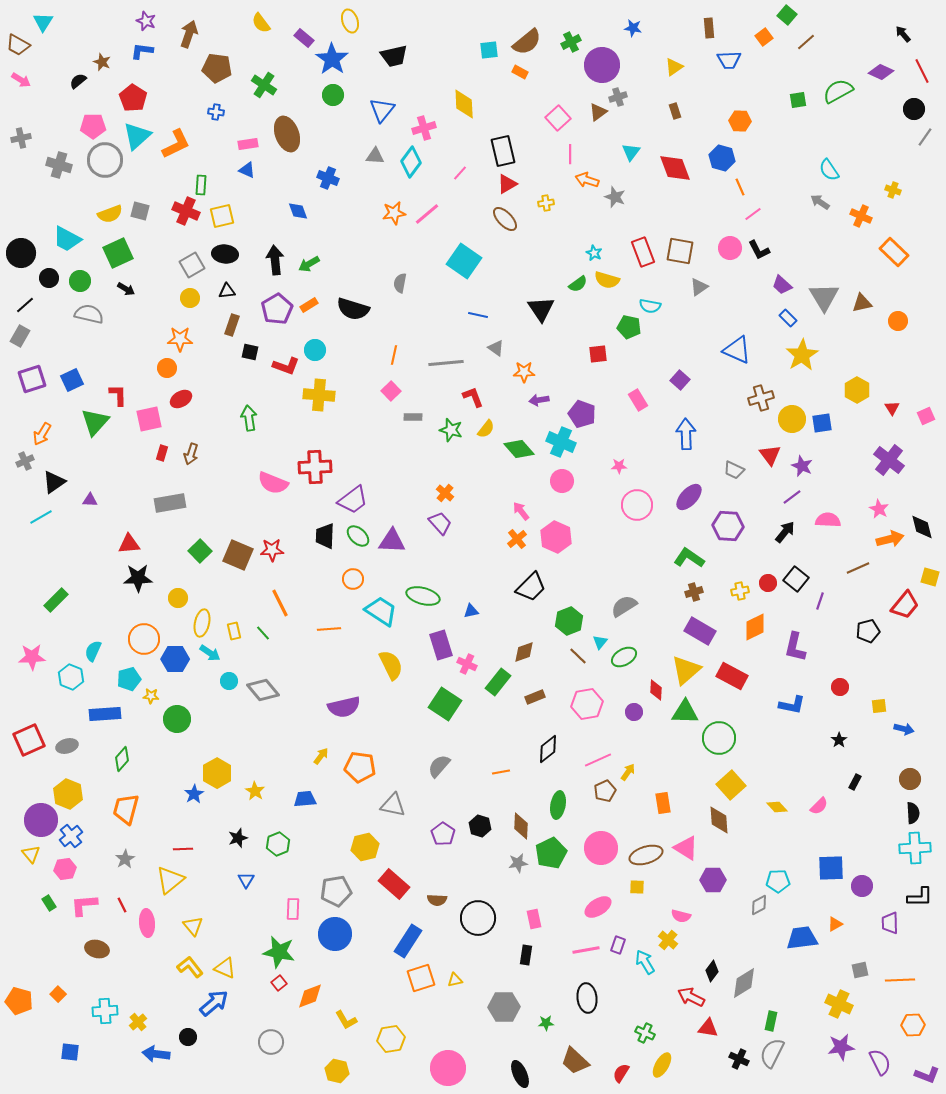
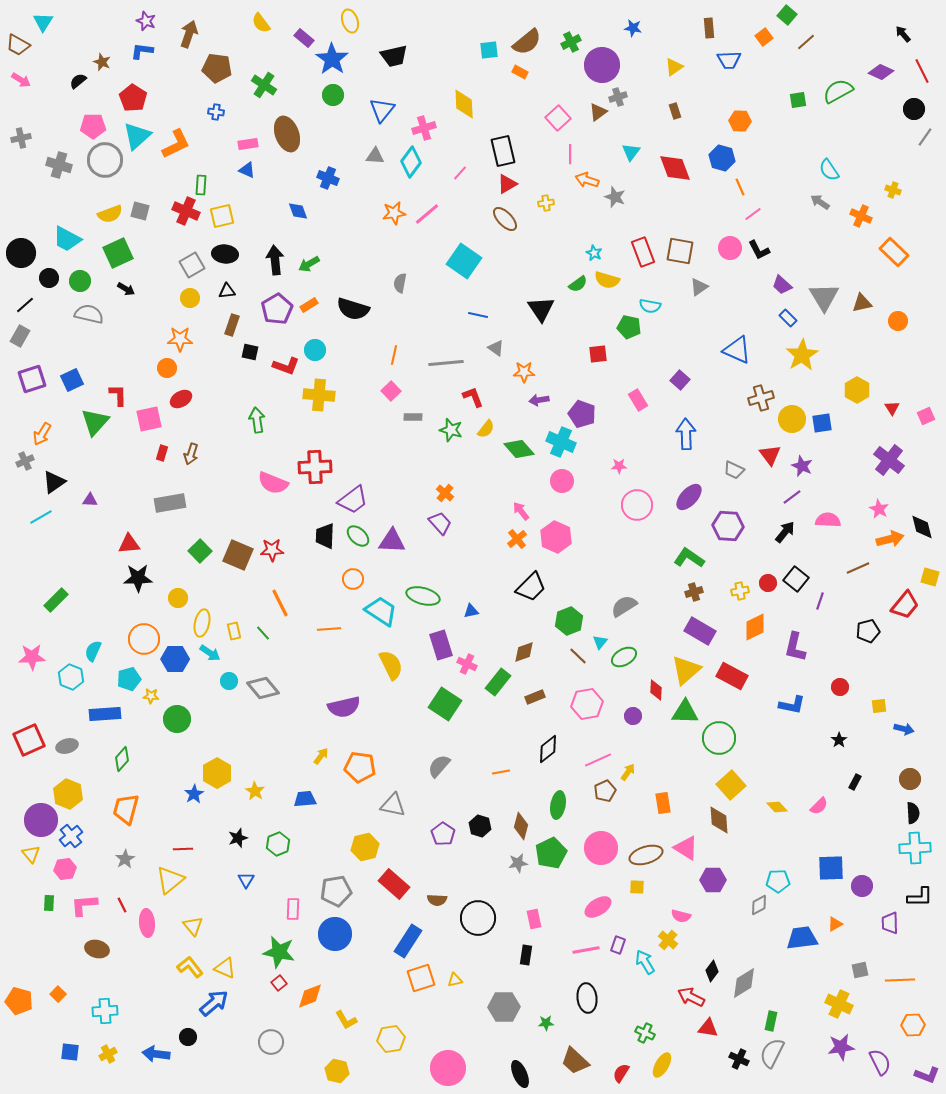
green arrow at (249, 418): moved 8 px right, 2 px down
gray diamond at (263, 690): moved 2 px up
purple circle at (634, 712): moved 1 px left, 4 px down
brown diamond at (521, 826): rotated 12 degrees clockwise
green rectangle at (49, 903): rotated 35 degrees clockwise
yellow cross at (138, 1022): moved 30 px left, 32 px down; rotated 12 degrees clockwise
